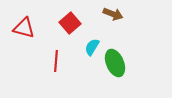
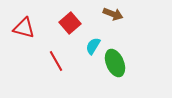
cyan semicircle: moved 1 px right, 1 px up
red line: rotated 35 degrees counterclockwise
